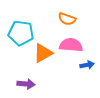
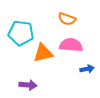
orange triangle: rotated 15 degrees clockwise
blue arrow: moved 4 px down
purple arrow: moved 2 px right, 1 px down
